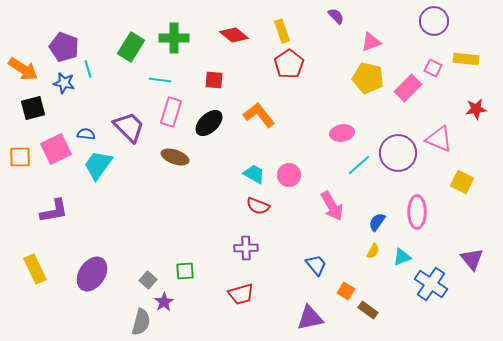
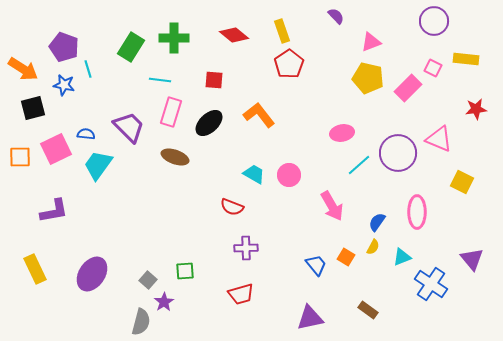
blue star at (64, 83): moved 2 px down
red semicircle at (258, 206): moved 26 px left, 1 px down
yellow semicircle at (373, 251): moved 4 px up
orange square at (346, 291): moved 34 px up
